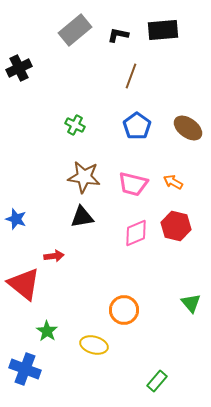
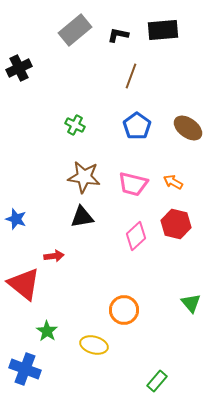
red hexagon: moved 2 px up
pink diamond: moved 3 px down; rotated 20 degrees counterclockwise
